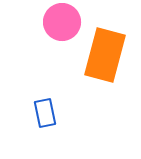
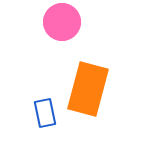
orange rectangle: moved 17 px left, 34 px down
